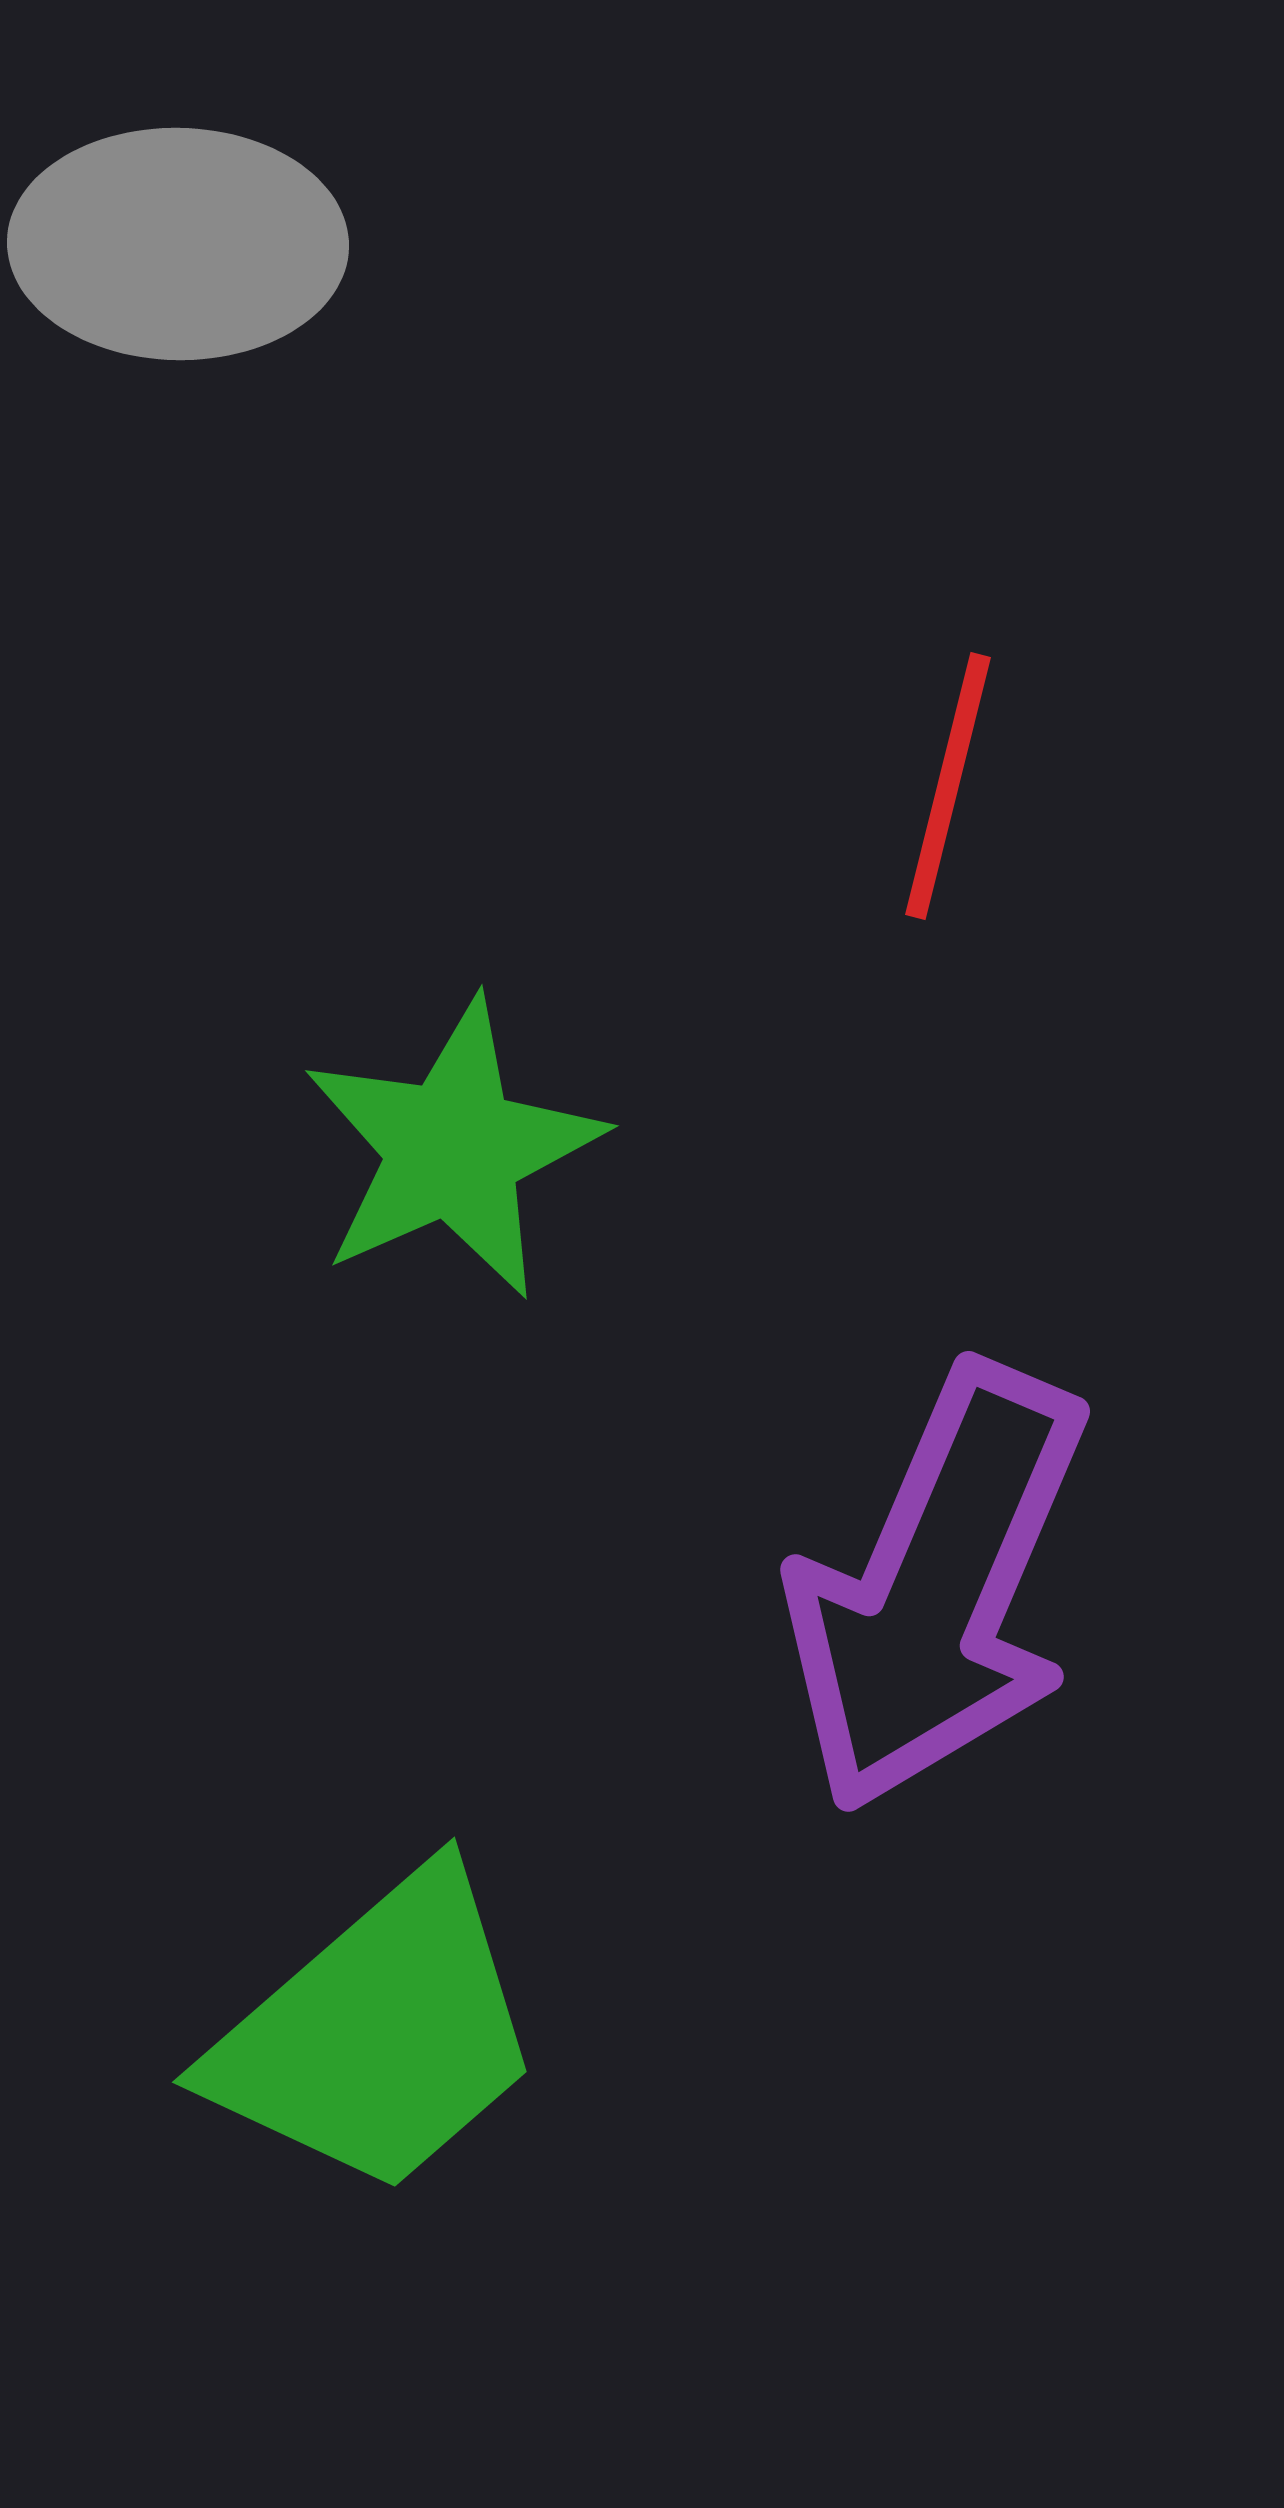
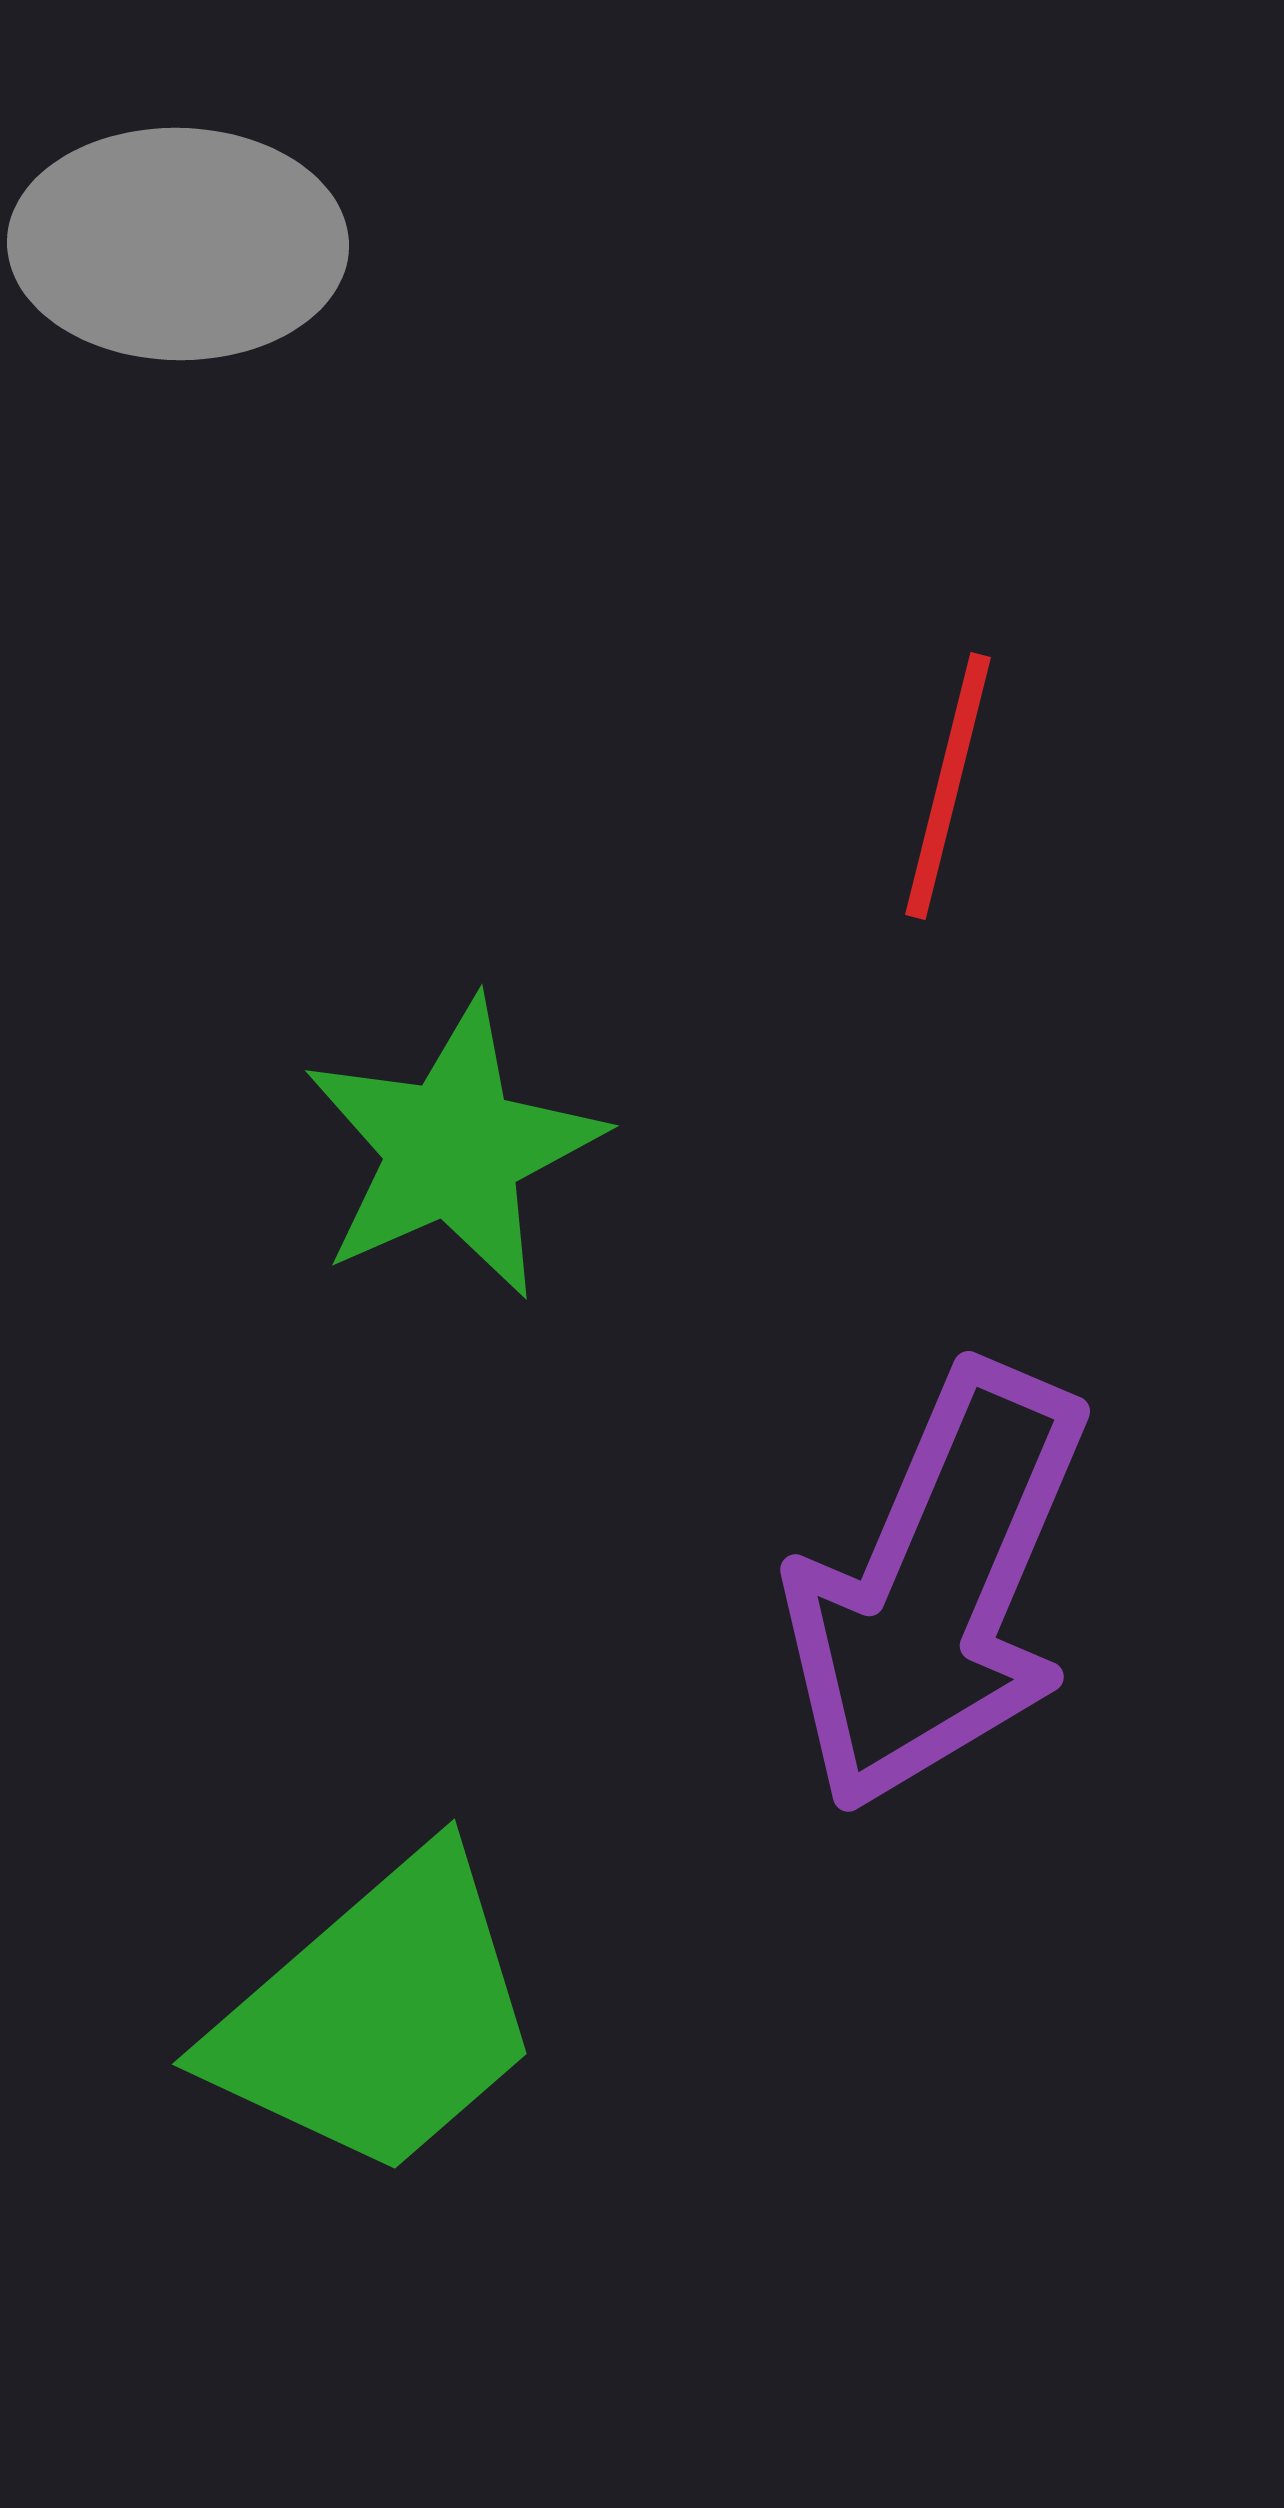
green trapezoid: moved 18 px up
